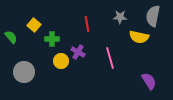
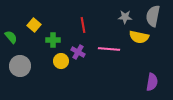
gray star: moved 5 px right
red line: moved 4 px left, 1 px down
green cross: moved 1 px right, 1 px down
pink line: moved 1 px left, 9 px up; rotated 70 degrees counterclockwise
gray circle: moved 4 px left, 6 px up
purple semicircle: moved 3 px right, 1 px down; rotated 42 degrees clockwise
